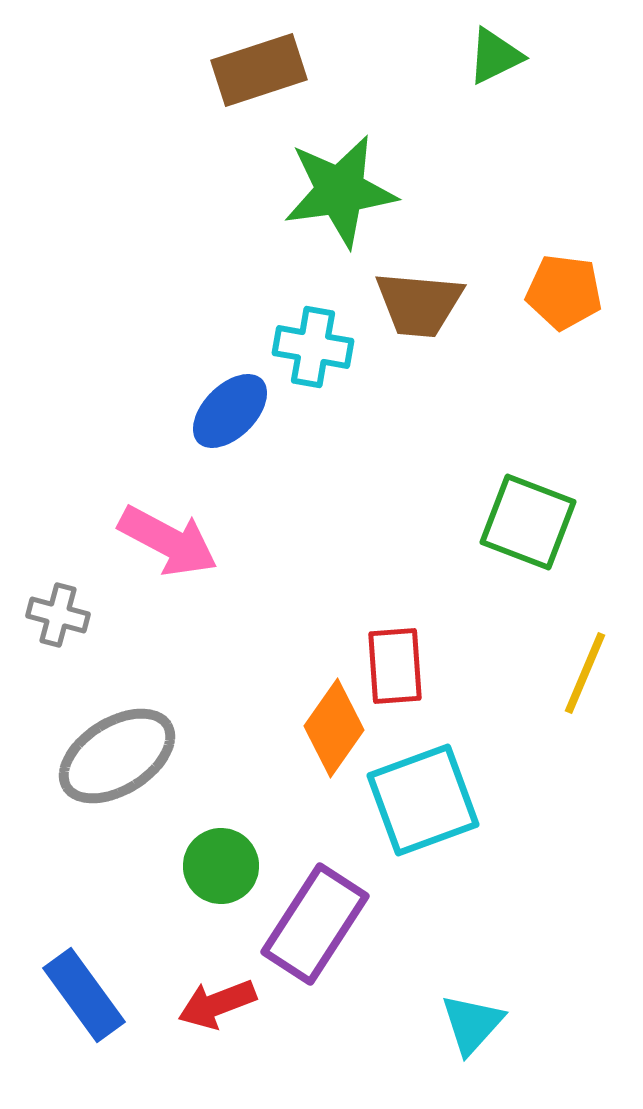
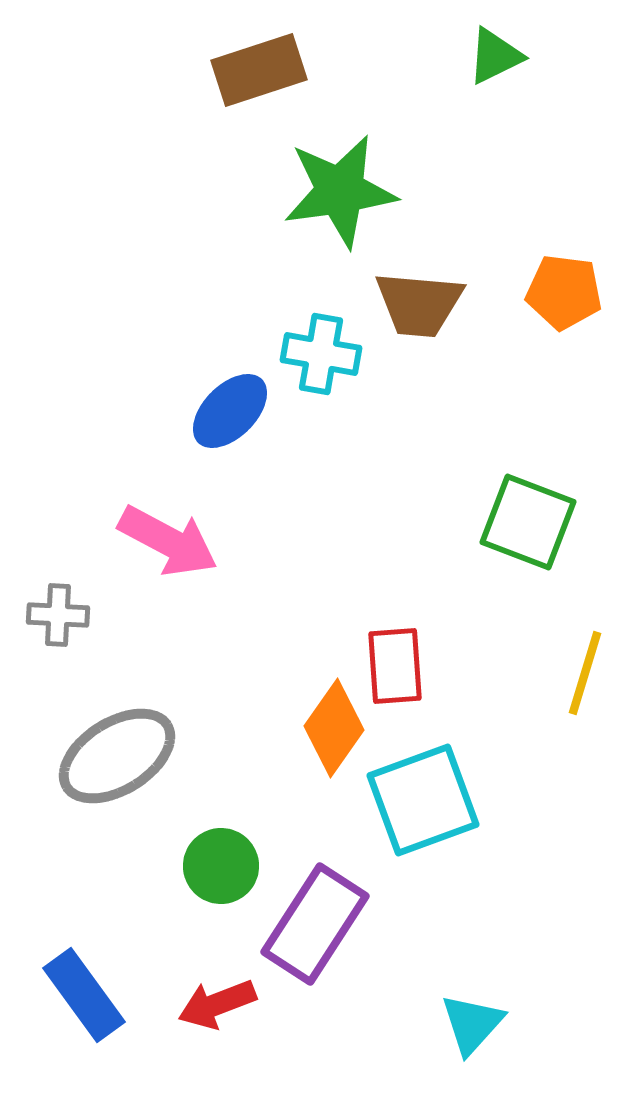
cyan cross: moved 8 px right, 7 px down
gray cross: rotated 12 degrees counterclockwise
yellow line: rotated 6 degrees counterclockwise
